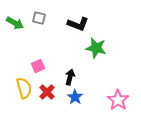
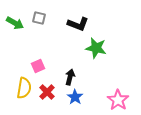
yellow semicircle: rotated 25 degrees clockwise
